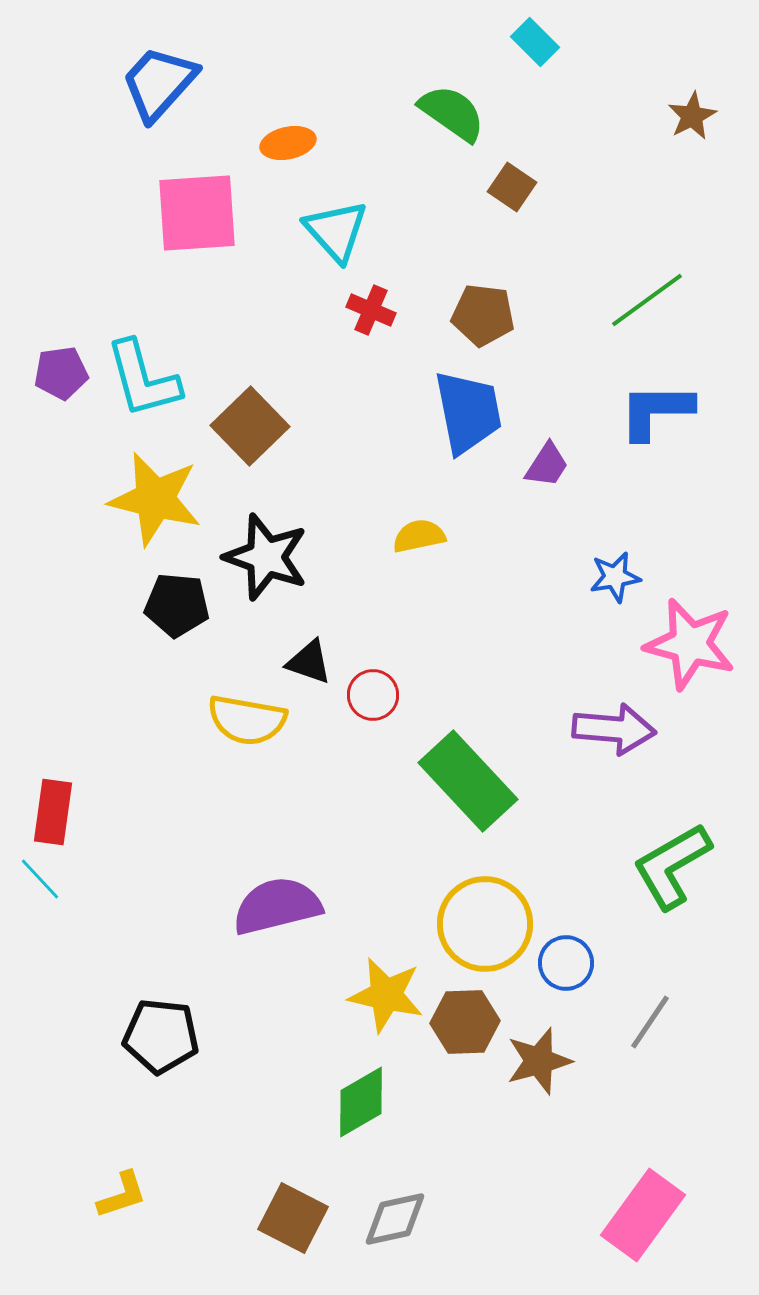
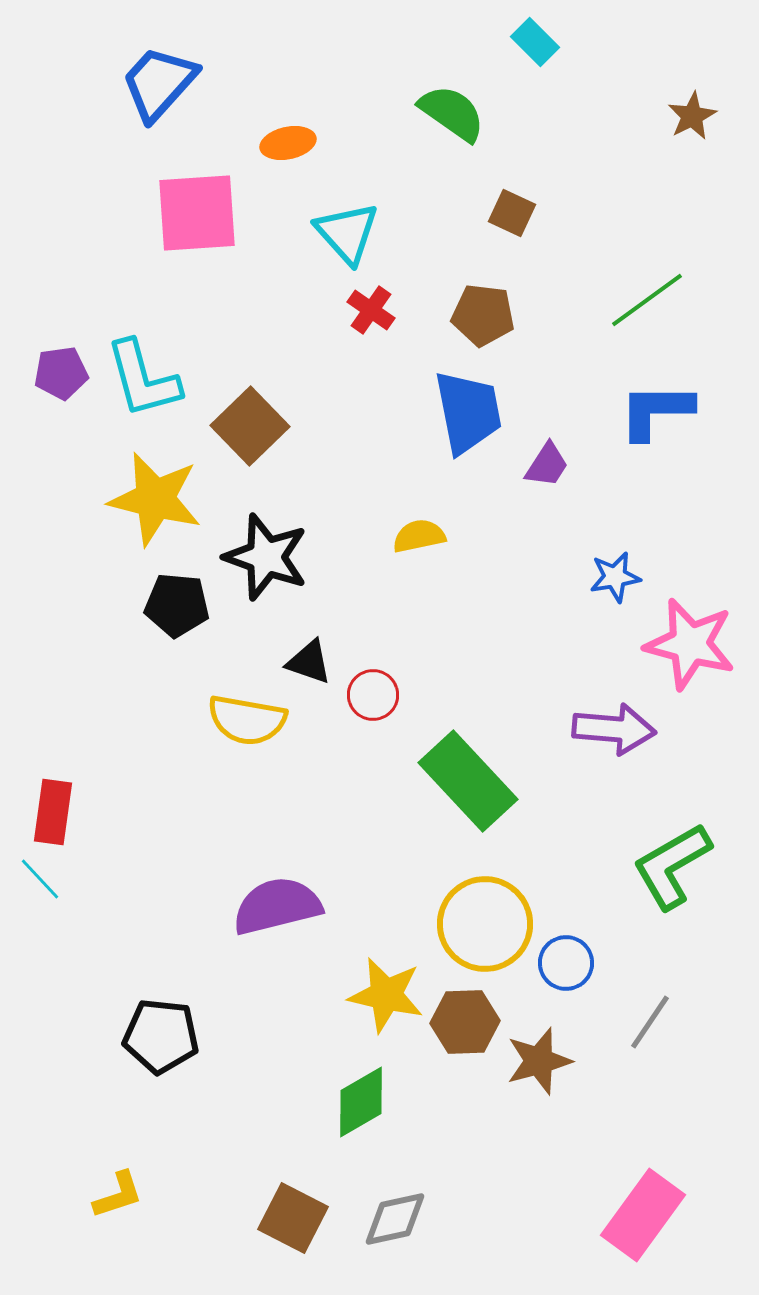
brown square at (512, 187): moved 26 px down; rotated 9 degrees counterclockwise
cyan triangle at (336, 231): moved 11 px right, 2 px down
red cross at (371, 310): rotated 12 degrees clockwise
yellow L-shape at (122, 1195): moved 4 px left
